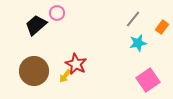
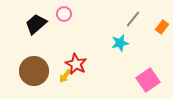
pink circle: moved 7 px right, 1 px down
black trapezoid: moved 1 px up
cyan star: moved 18 px left
